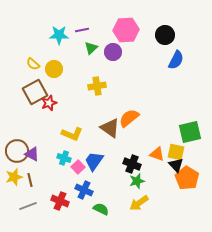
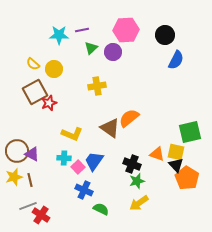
cyan cross: rotated 16 degrees counterclockwise
red cross: moved 19 px left, 14 px down; rotated 12 degrees clockwise
